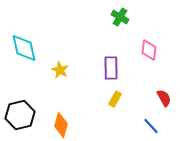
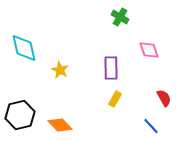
pink diamond: rotated 25 degrees counterclockwise
orange diamond: moved 1 px left; rotated 60 degrees counterclockwise
